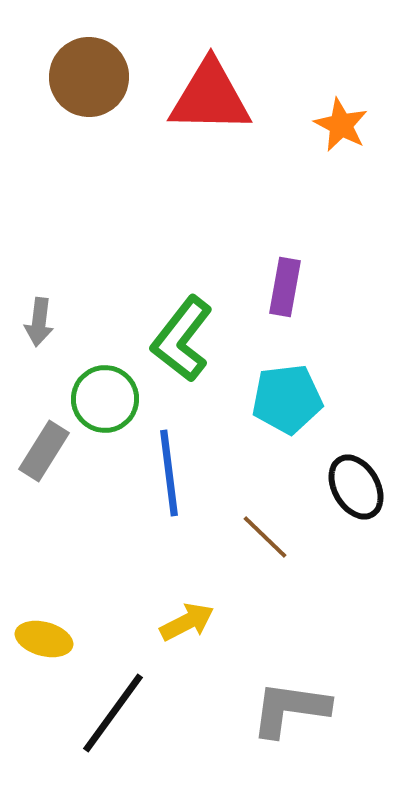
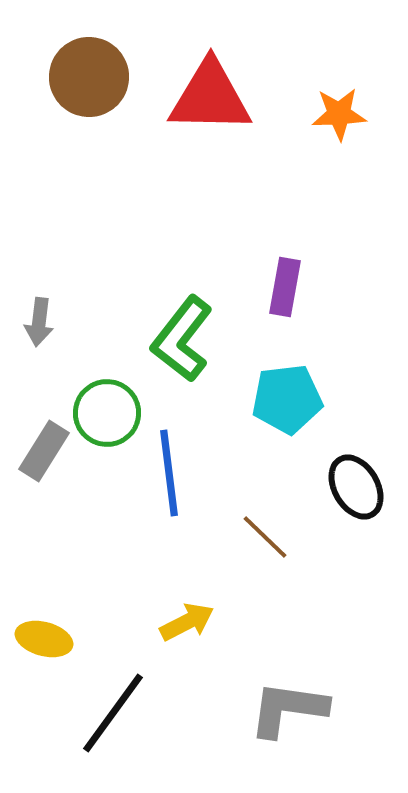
orange star: moved 2 px left, 11 px up; rotated 30 degrees counterclockwise
green circle: moved 2 px right, 14 px down
gray L-shape: moved 2 px left
